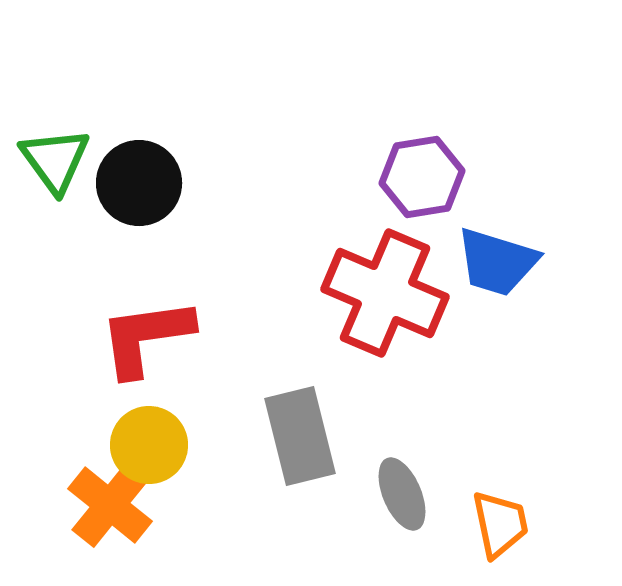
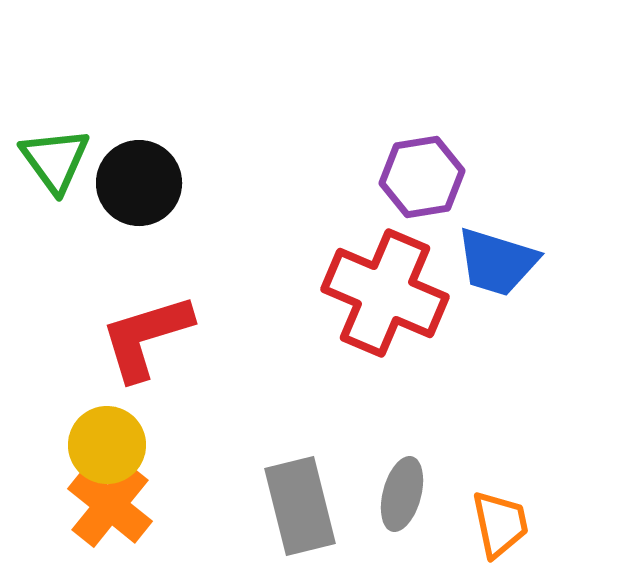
red L-shape: rotated 9 degrees counterclockwise
gray rectangle: moved 70 px down
yellow circle: moved 42 px left
gray ellipse: rotated 38 degrees clockwise
